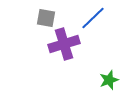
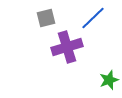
gray square: rotated 24 degrees counterclockwise
purple cross: moved 3 px right, 3 px down
